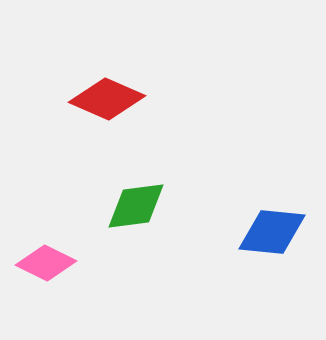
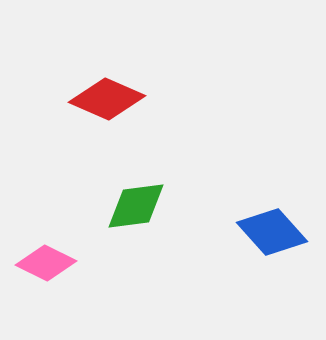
blue diamond: rotated 42 degrees clockwise
